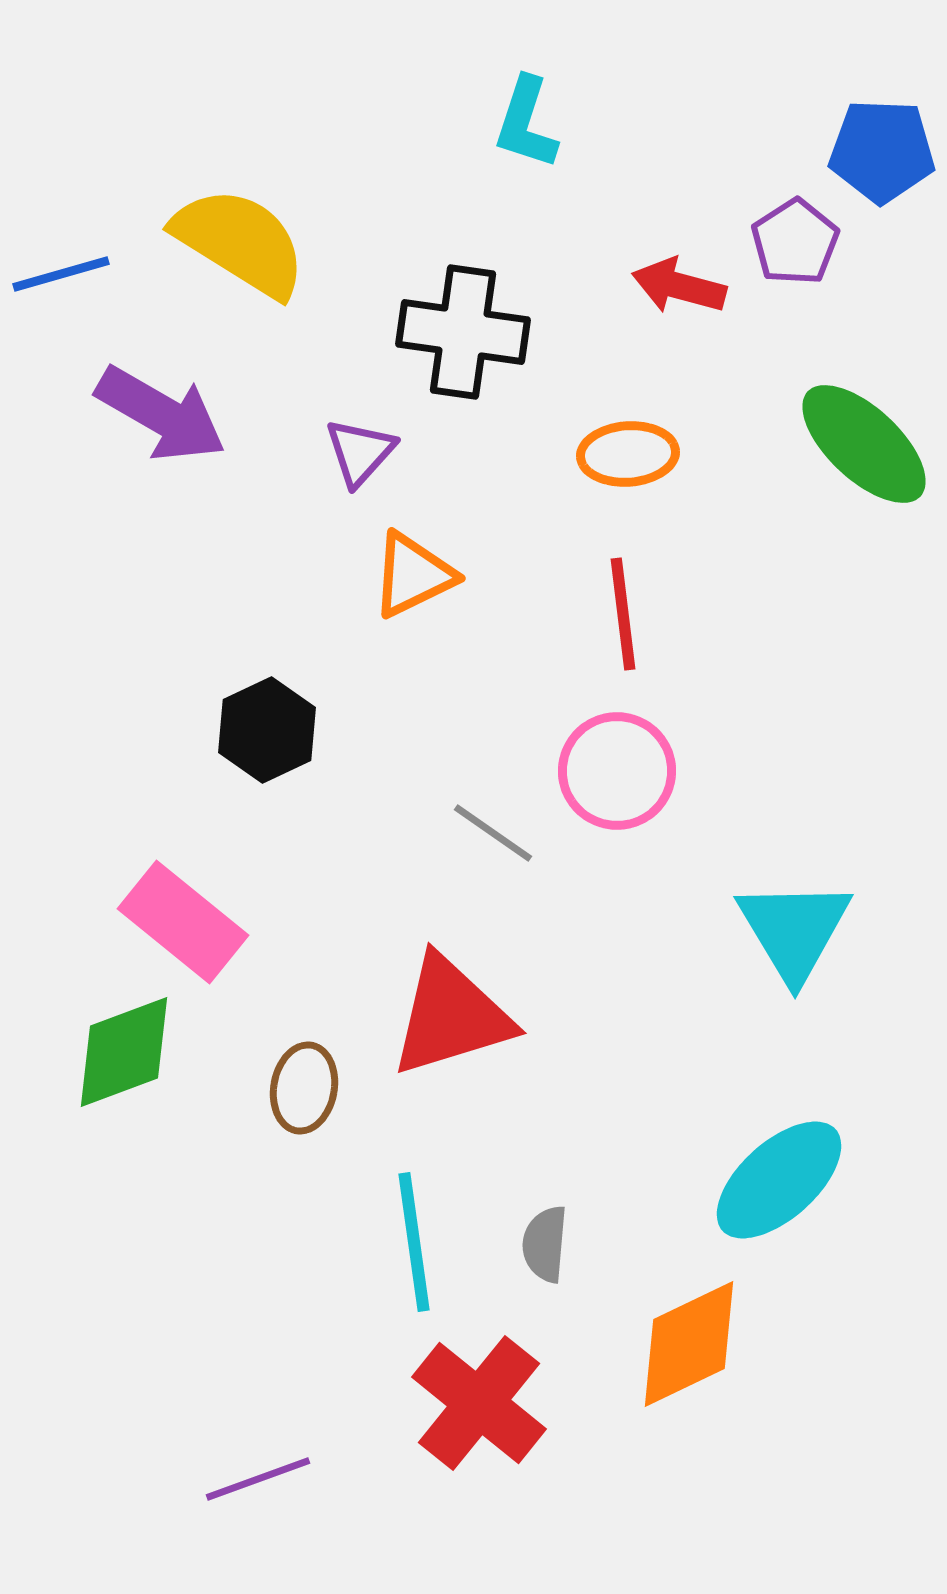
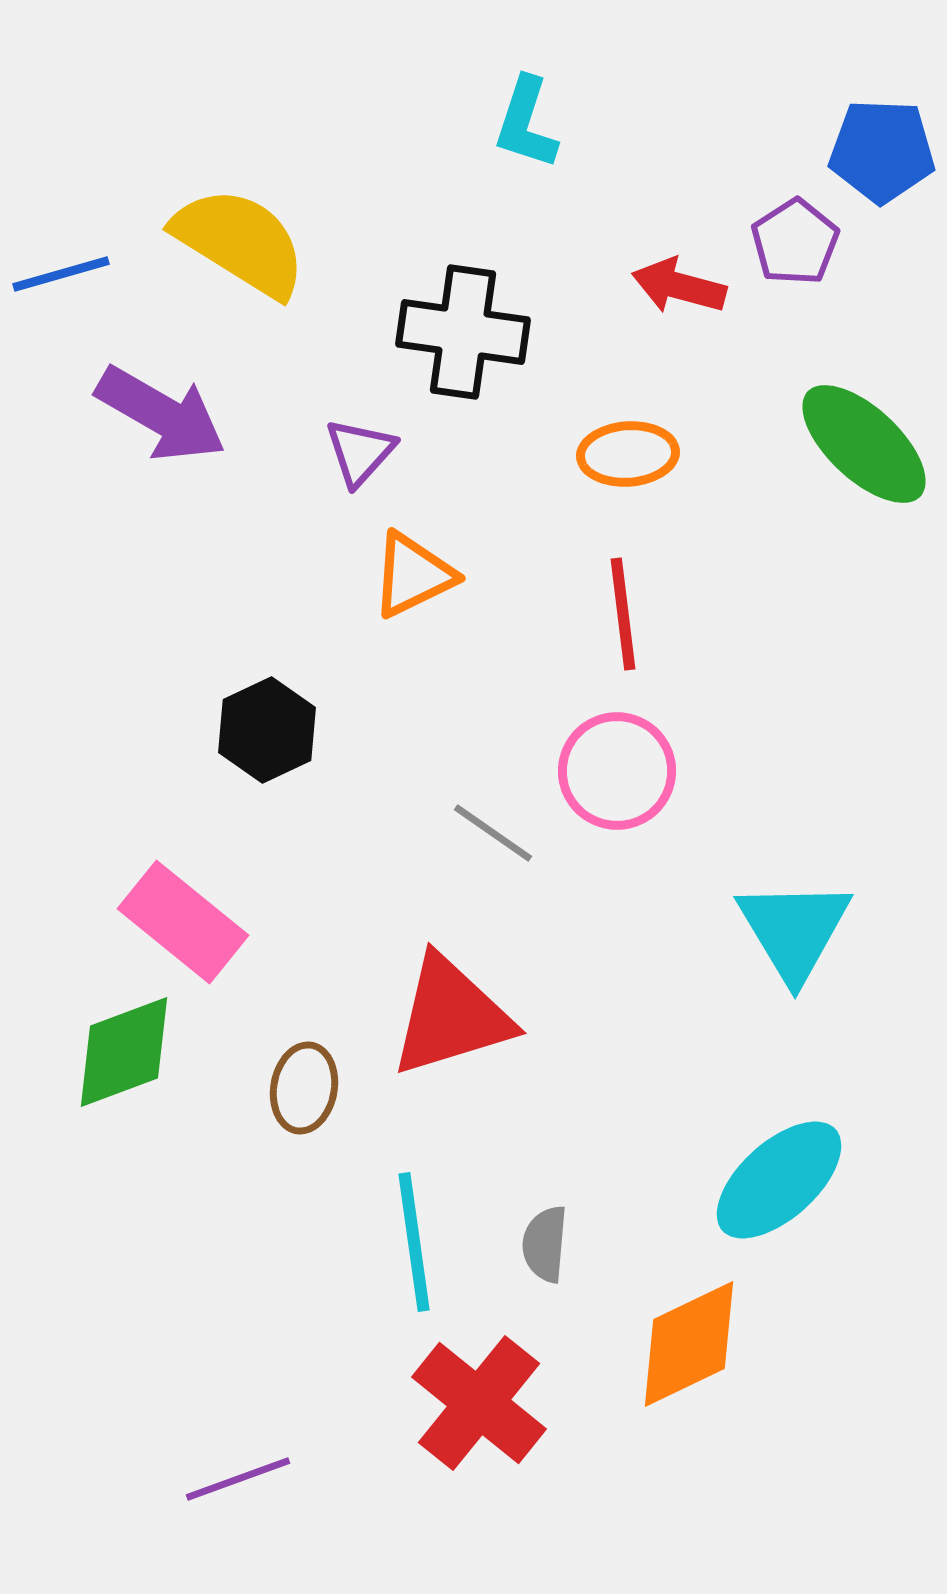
purple line: moved 20 px left
